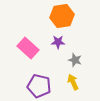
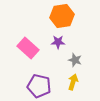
yellow arrow: rotated 42 degrees clockwise
